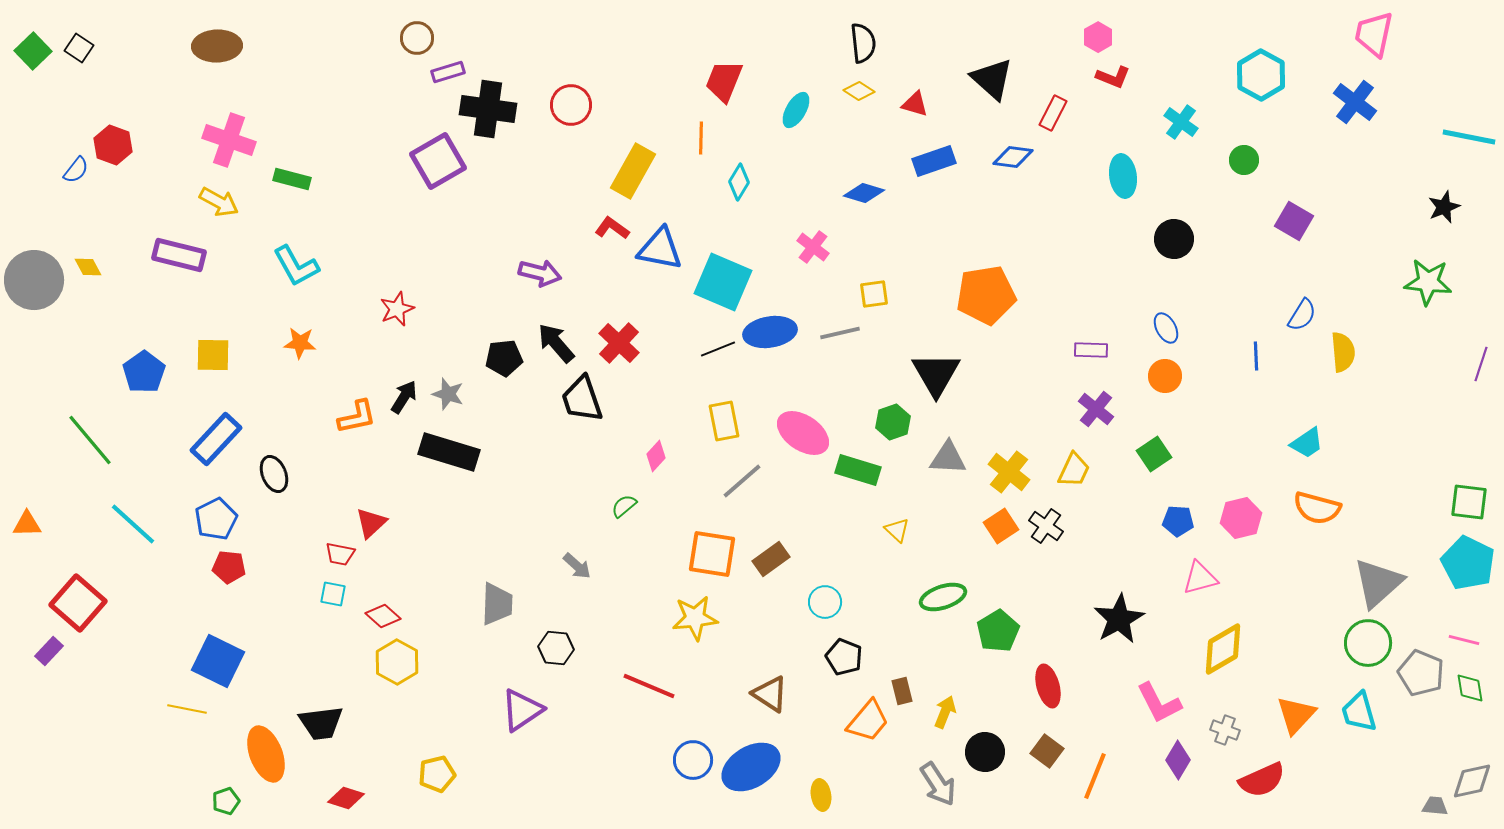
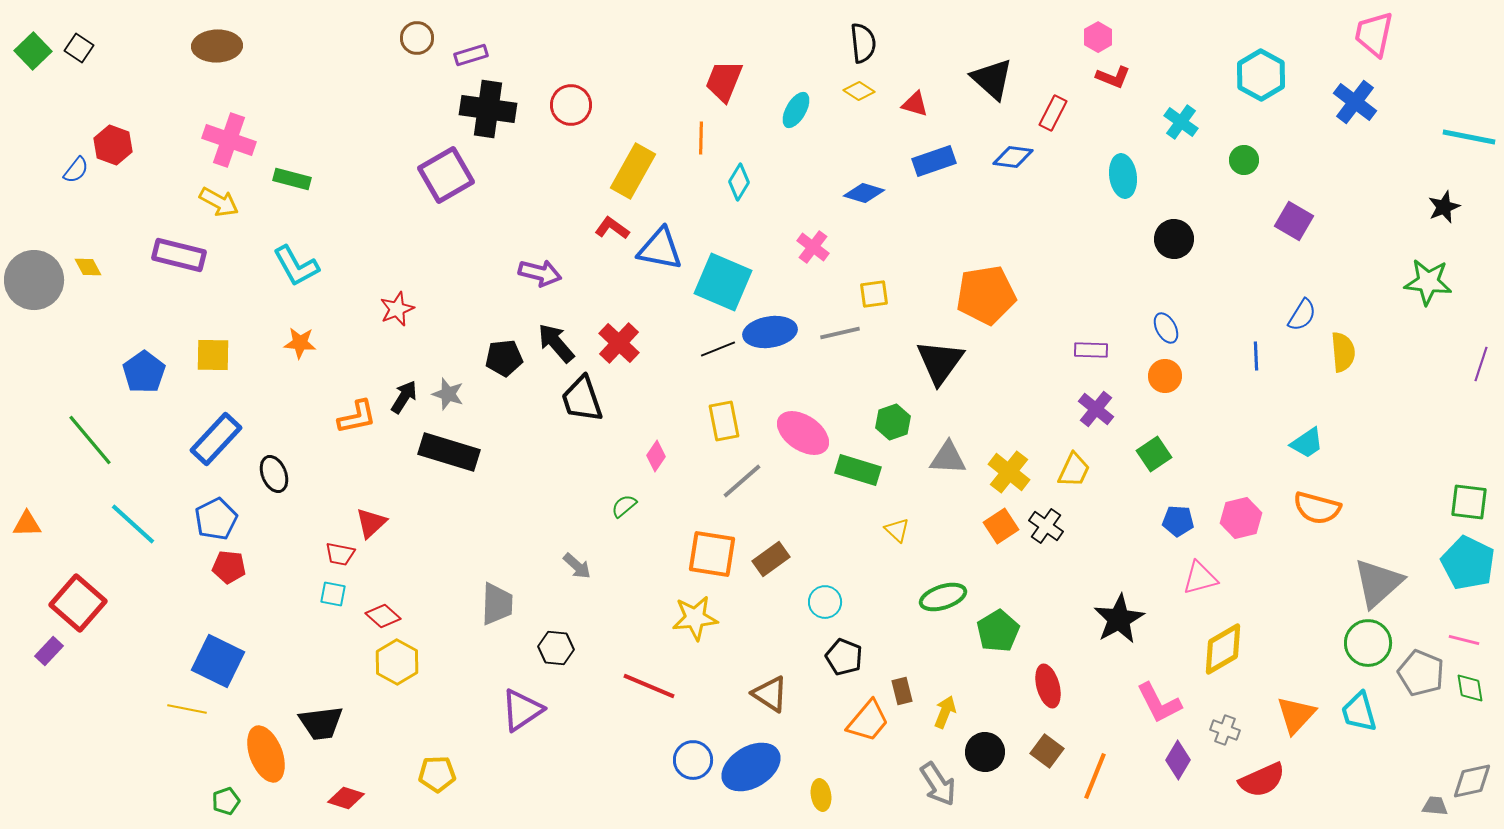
purple rectangle at (448, 72): moved 23 px right, 17 px up
purple square at (438, 161): moved 8 px right, 14 px down
black triangle at (936, 374): moved 4 px right, 12 px up; rotated 6 degrees clockwise
pink diamond at (656, 456): rotated 8 degrees counterclockwise
yellow pentagon at (437, 774): rotated 12 degrees clockwise
